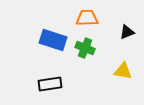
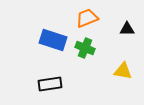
orange trapezoid: rotated 20 degrees counterclockwise
black triangle: moved 3 px up; rotated 21 degrees clockwise
